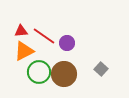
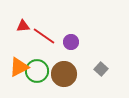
red triangle: moved 2 px right, 5 px up
purple circle: moved 4 px right, 1 px up
orange triangle: moved 5 px left, 16 px down
green circle: moved 2 px left, 1 px up
